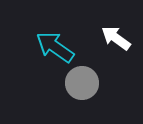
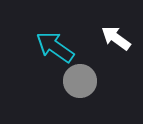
gray circle: moved 2 px left, 2 px up
